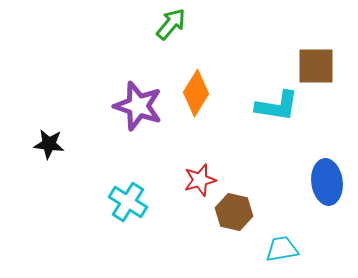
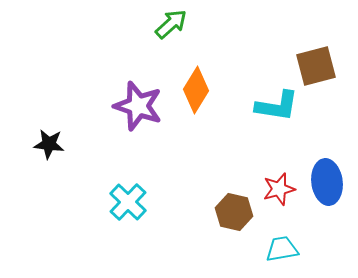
green arrow: rotated 8 degrees clockwise
brown square: rotated 15 degrees counterclockwise
orange diamond: moved 3 px up
red star: moved 79 px right, 9 px down
cyan cross: rotated 12 degrees clockwise
